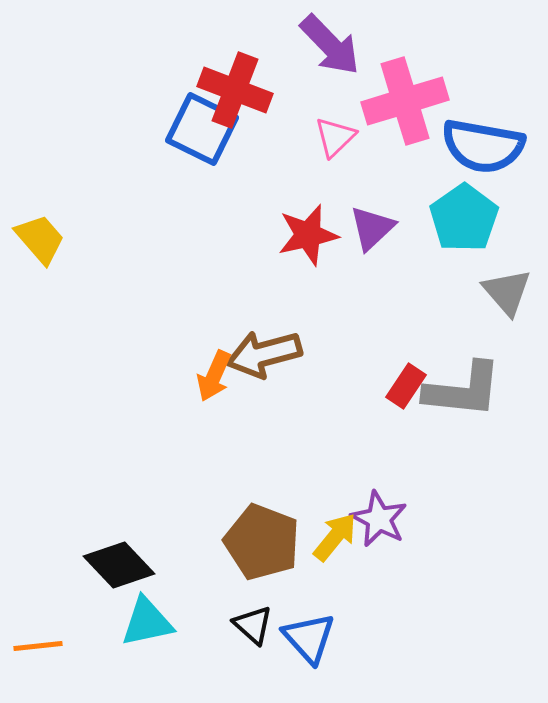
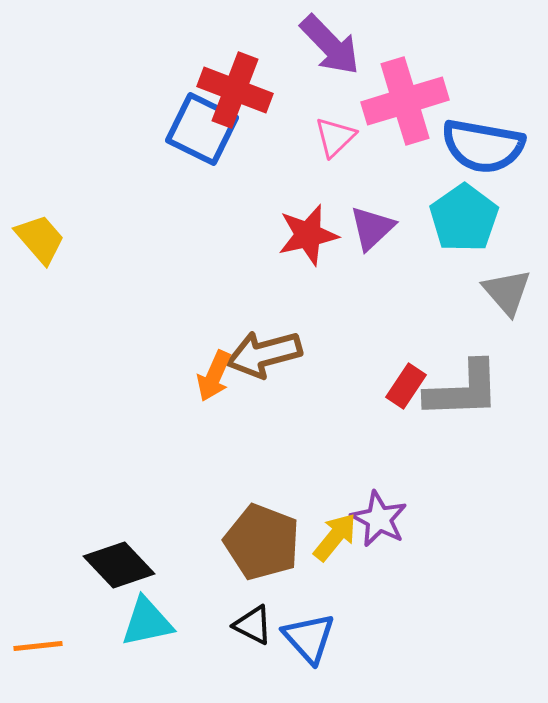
gray L-shape: rotated 8 degrees counterclockwise
black triangle: rotated 15 degrees counterclockwise
